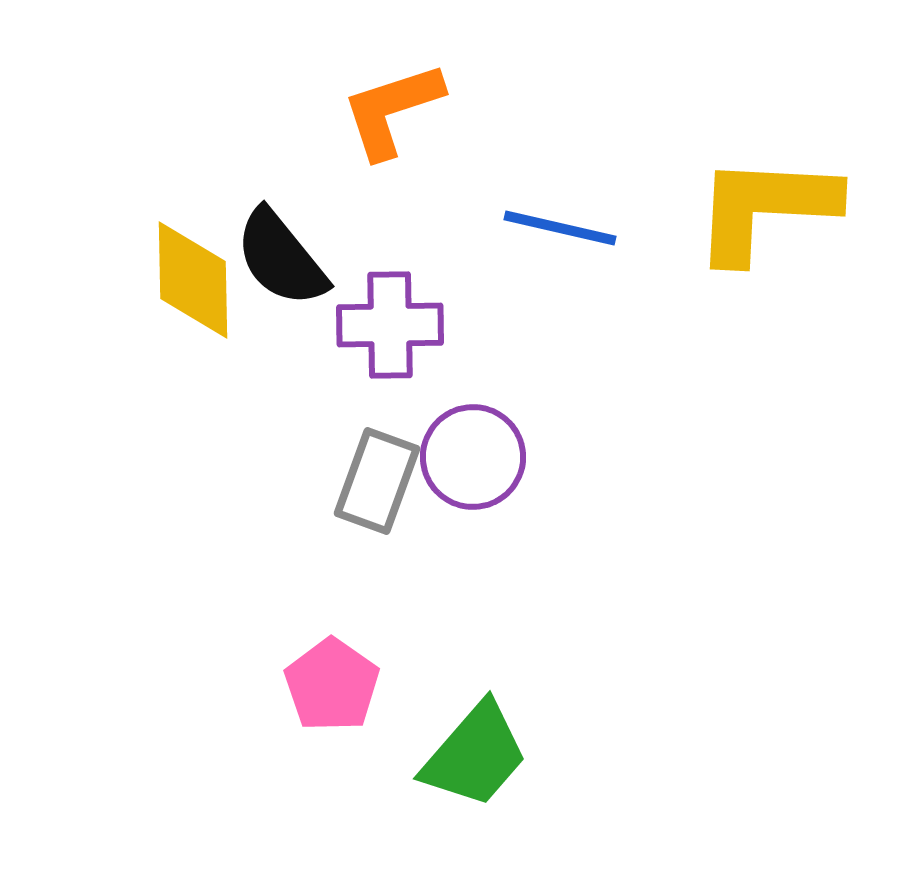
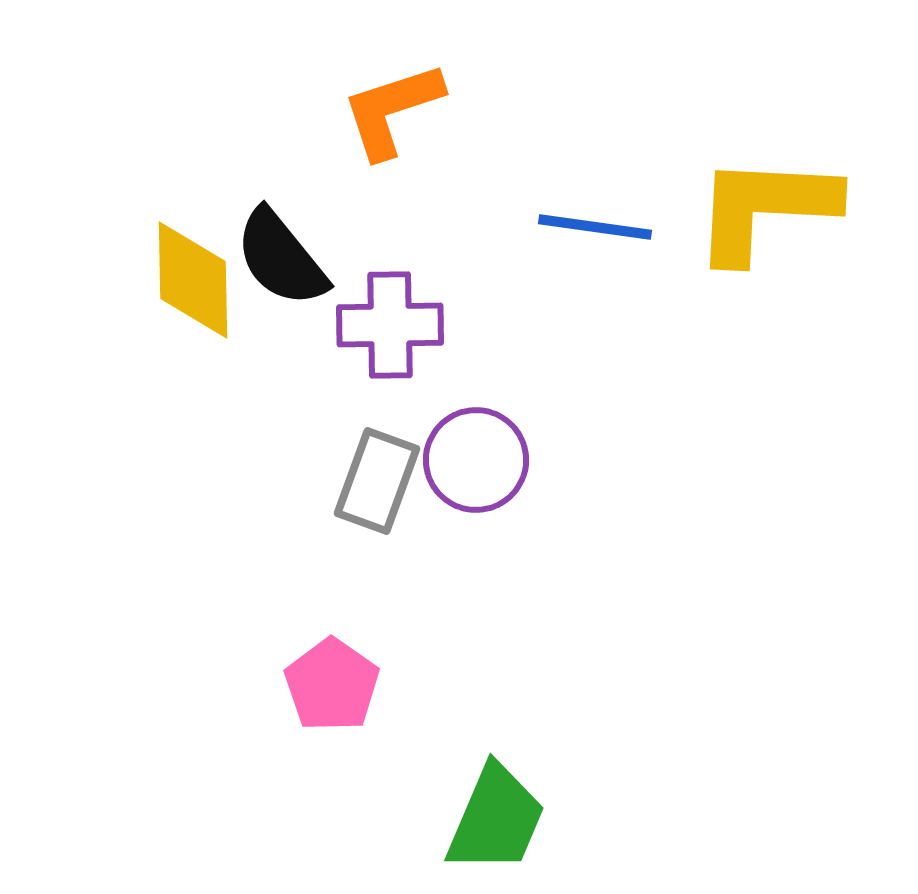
blue line: moved 35 px right, 1 px up; rotated 5 degrees counterclockwise
purple circle: moved 3 px right, 3 px down
green trapezoid: moved 21 px right, 64 px down; rotated 18 degrees counterclockwise
